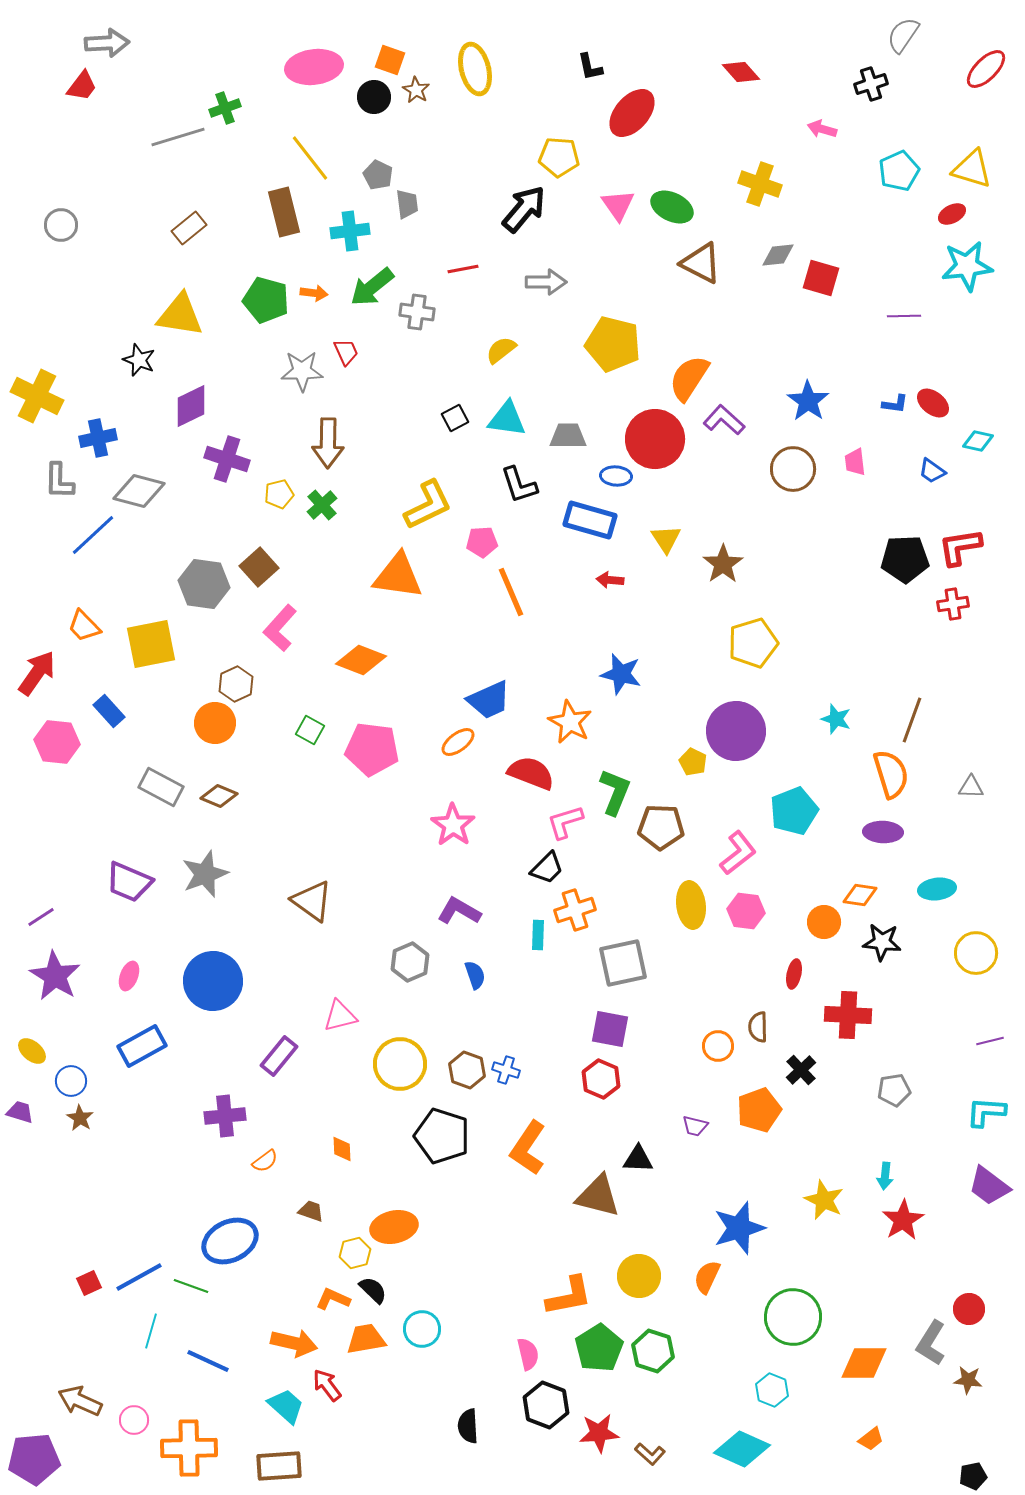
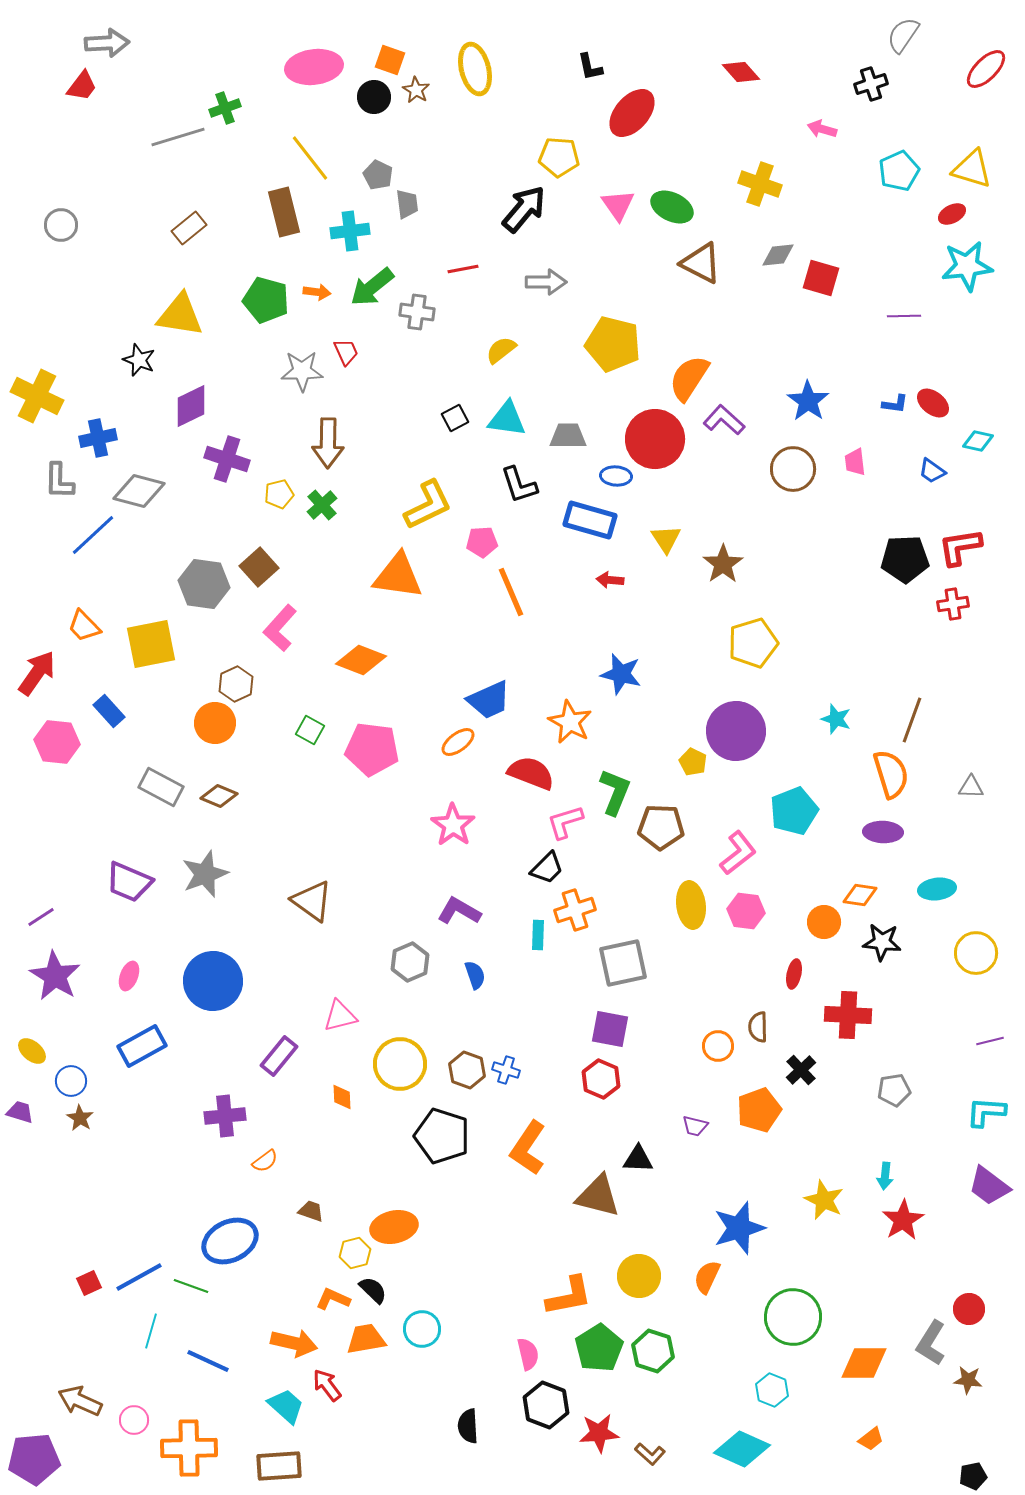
orange arrow at (314, 293): moved 3 px right, 1 px up
orange diamond at (342, 1149): moved 52 px up
